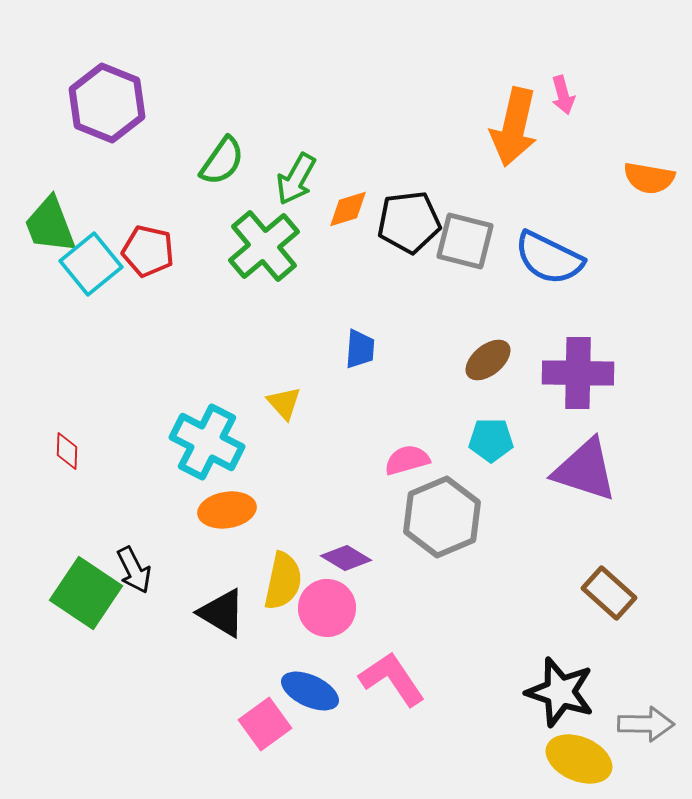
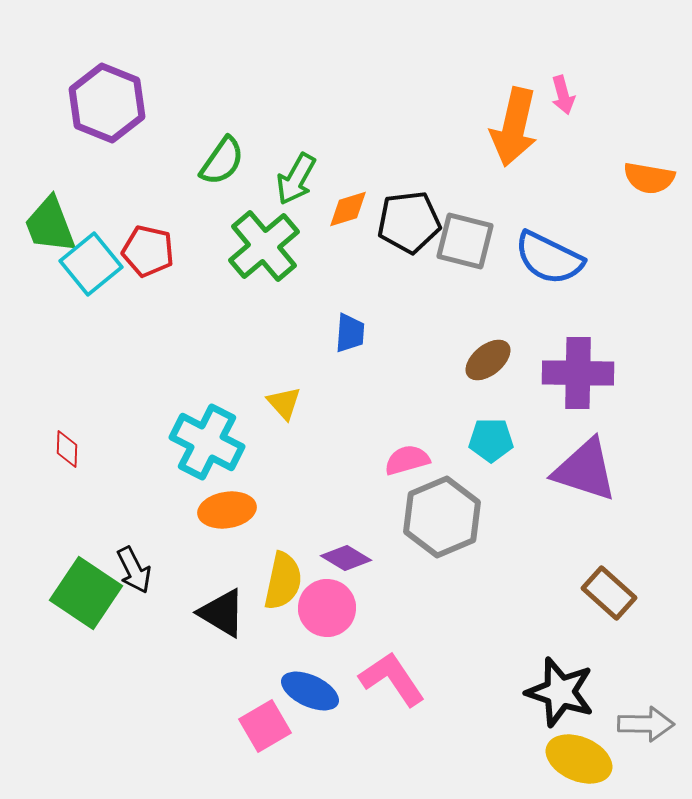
blue trapezoid: moved 10 px left, 16 px up
red diamond: moved 2 px up
pink square: moved 2 px down; rotated 6 degrees clockwise
